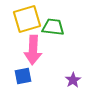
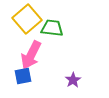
yellow square: rotated 24 degrees counterclockwise
green trapezoid: moved 1 px left, 1 px down
pink arrow: moved 2 px left, 5 px down; rotated 24 degrees clockwise
